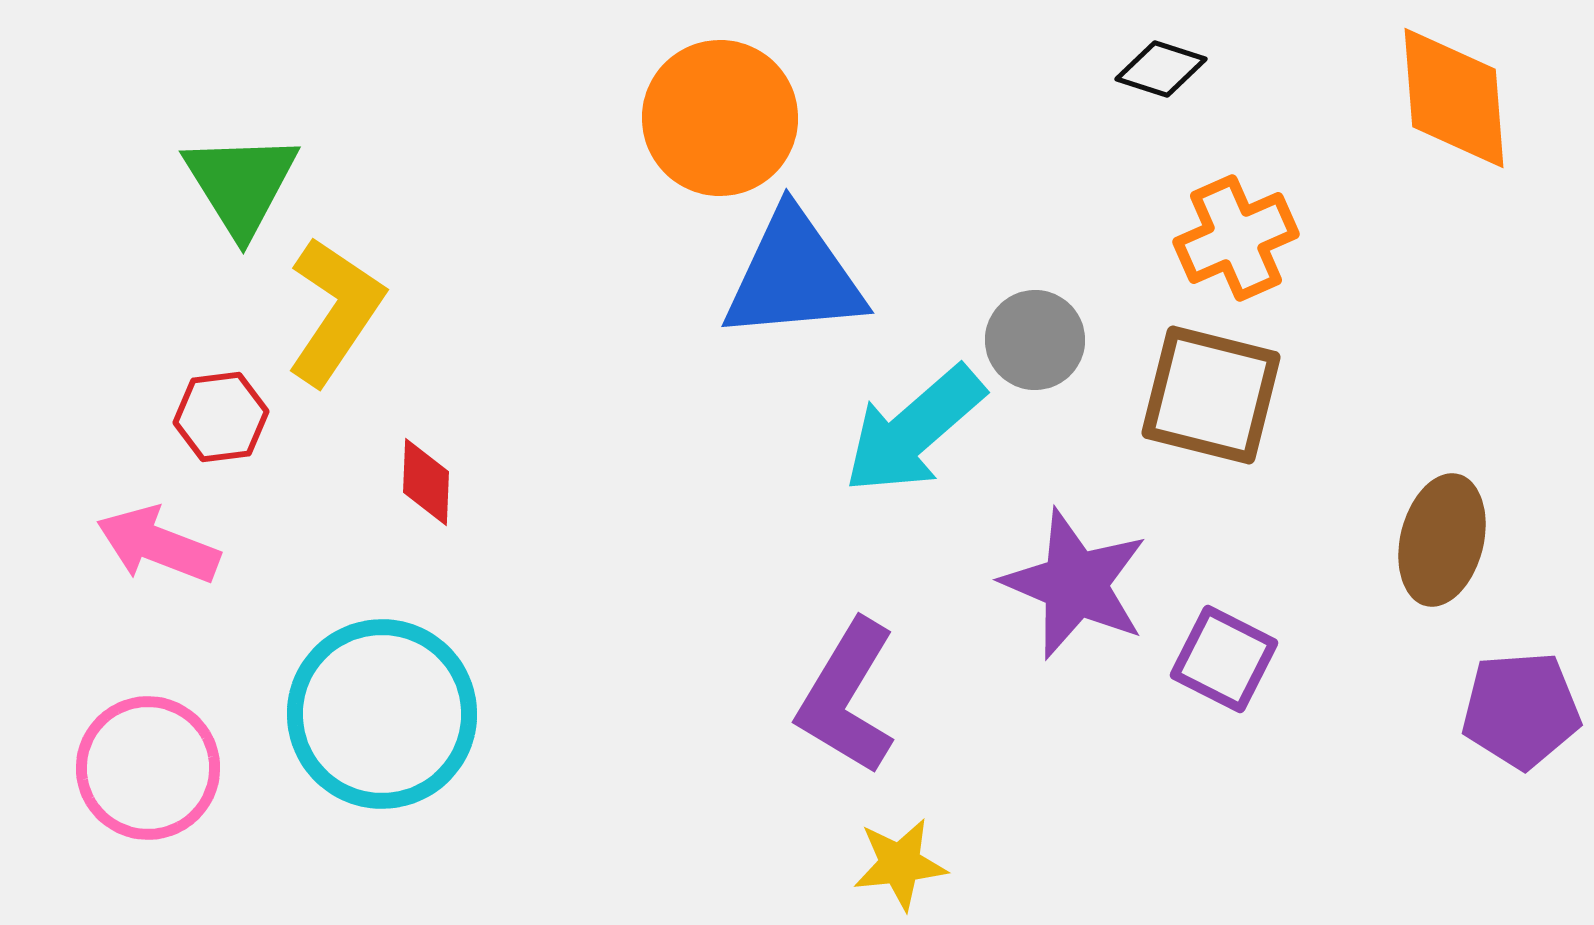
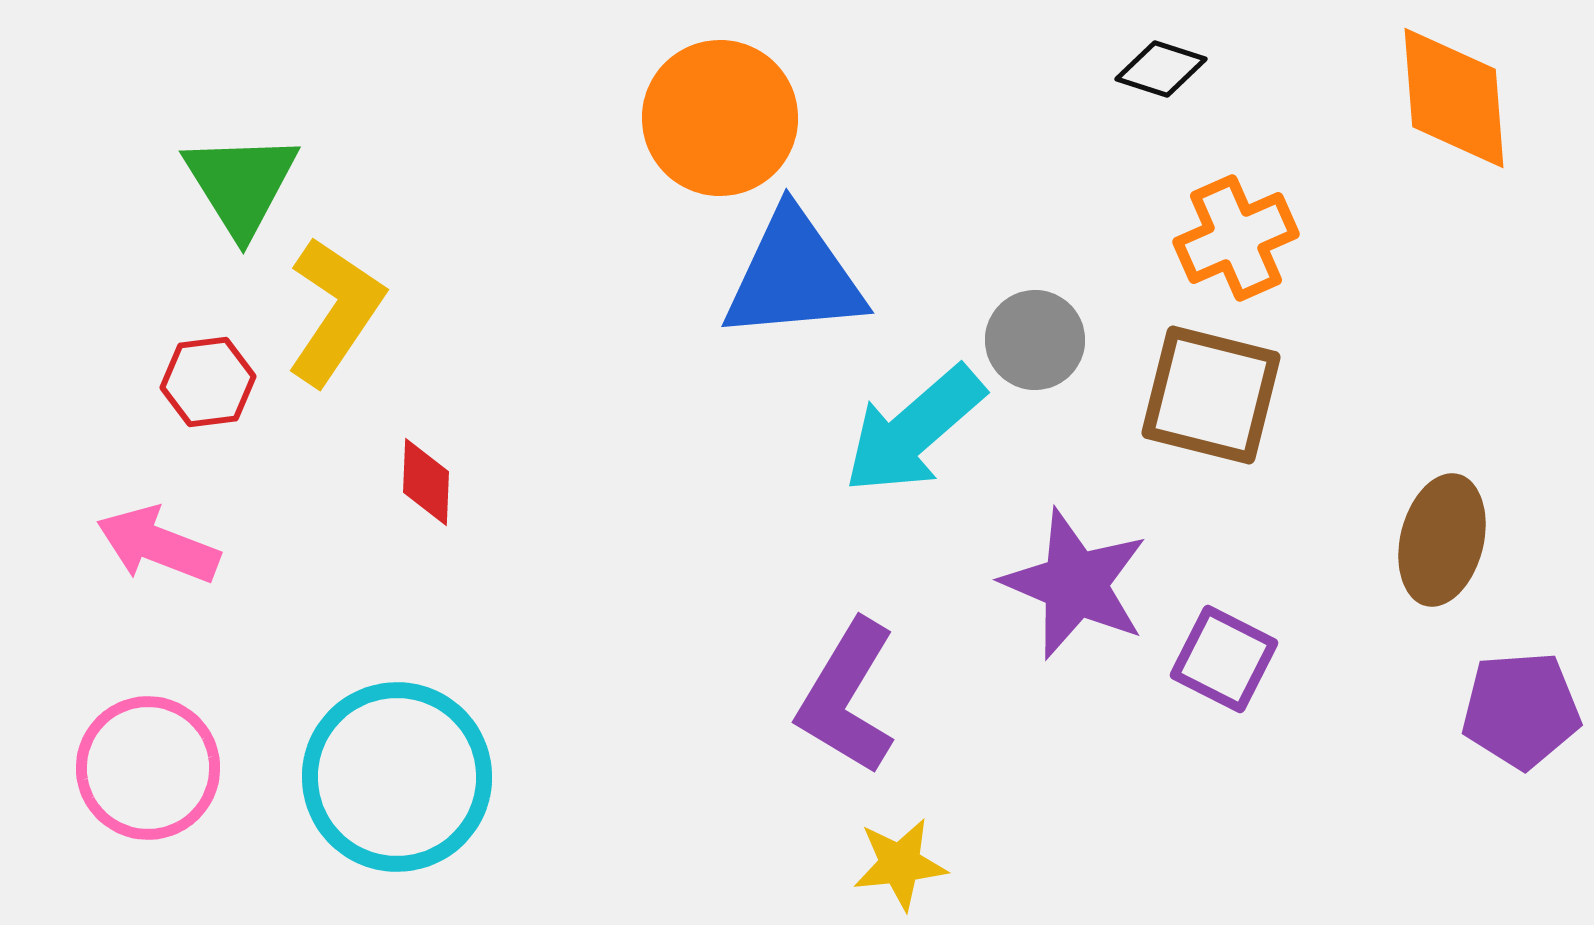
red hexagon: moved 13 px left, 35 px up
cyan circle: moved 15 px right, 63 px down
